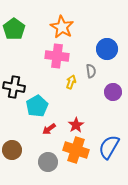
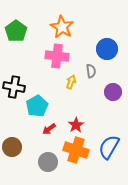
green pentagon: moved 2 px right, 2 px down
brown circle: moved 3 px up
